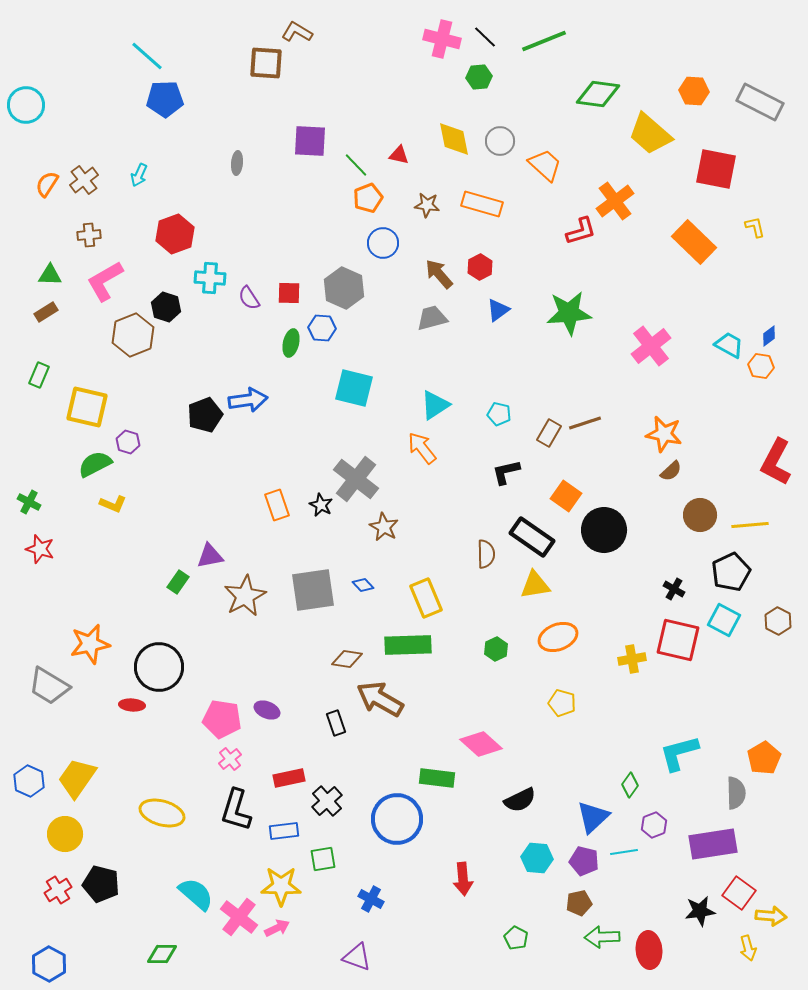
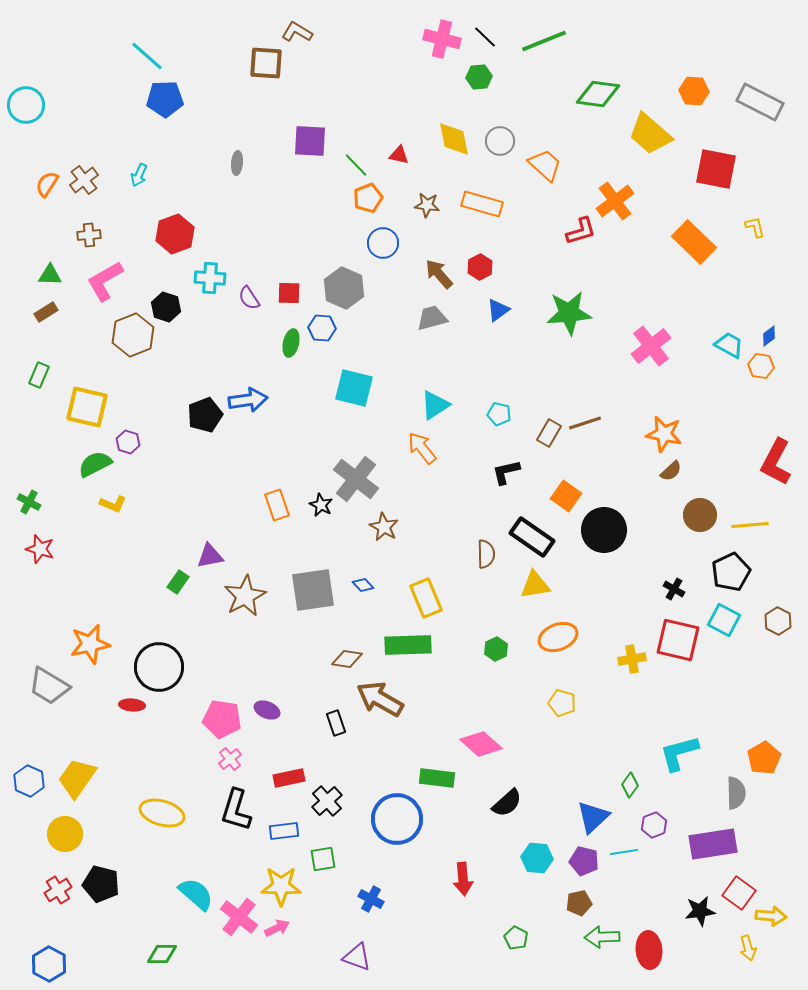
black semicircle at (520, 800): moved 13 px left, 3 px down; rotated 16 degrees counterclockwise
